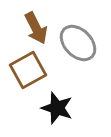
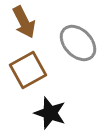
brown arrow: moved 12 px left, 6 px up
black star: moved 7 px left, 5 px down
